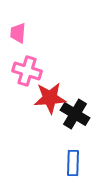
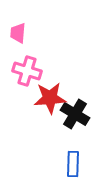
blue rectangle: moved 1 px down
